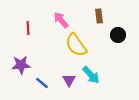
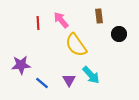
red line: moved 10 px right, 5 px up
black circle: moved 1 px right, 1 px up
